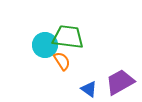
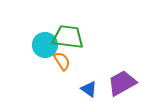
purple trapezoid: moved 2 px right, 1 px down
